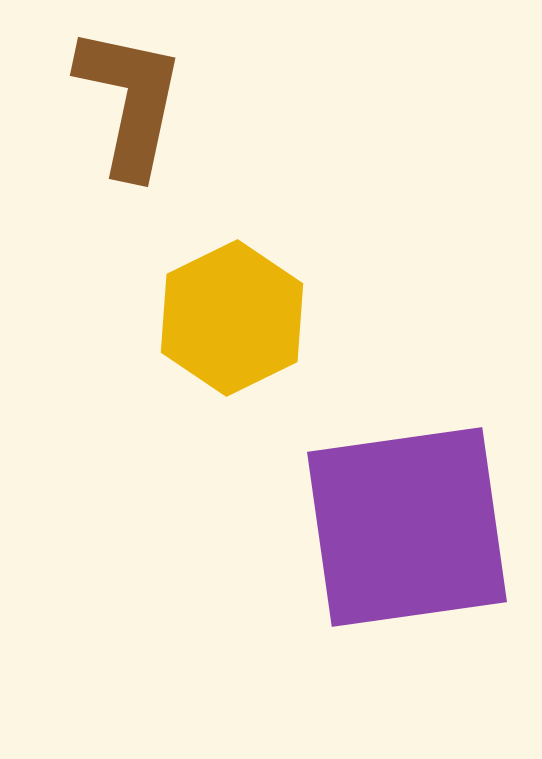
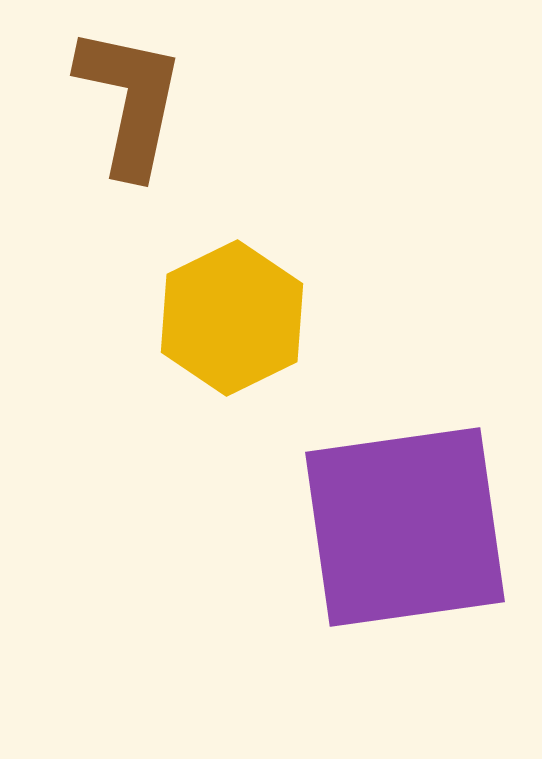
purple square: moved 2 px left
